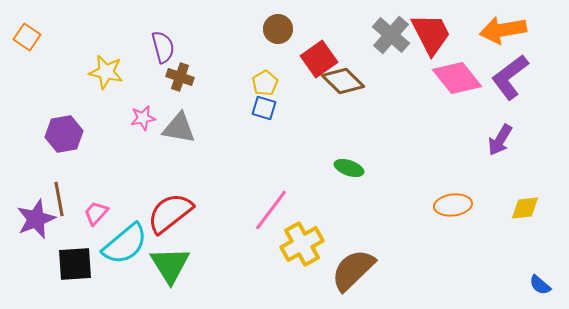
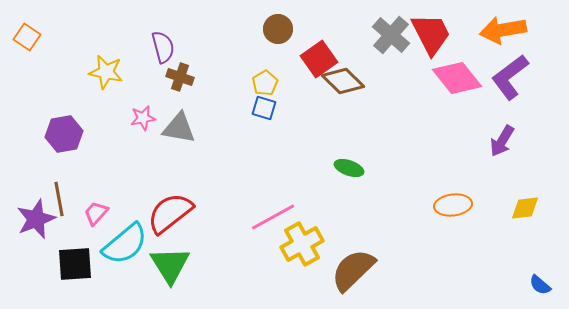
purple arrow: moved 2 px right, 1 px down
pink line: moved 2 px right, 7 px down; rotated 24 degrees clockwise
